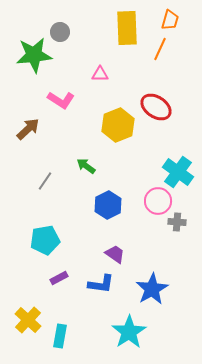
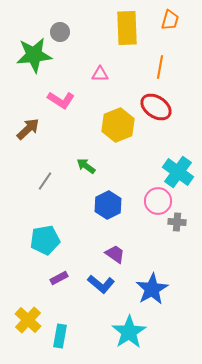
orange line: moved 18 px down; rotated 15 degrees counterclockwise
blue L-shape: rotated 32 degrees clockwise
